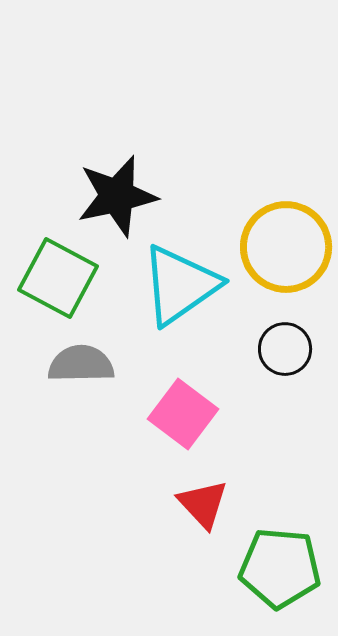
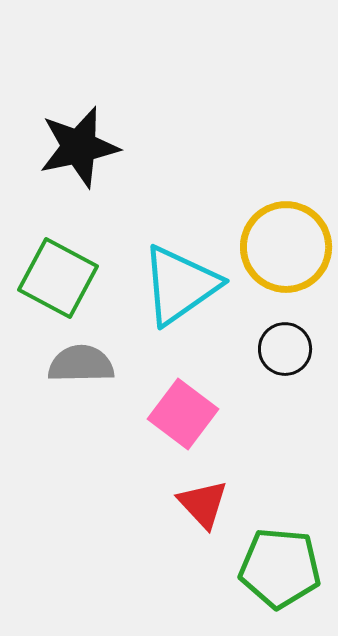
black star: moved 38 px left, 49 px up
